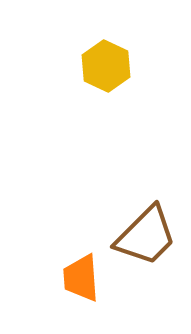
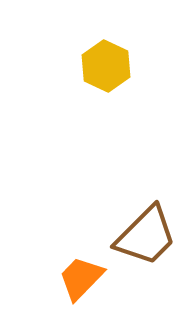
orange trapezoid: rotated 48 degrees clockwise
